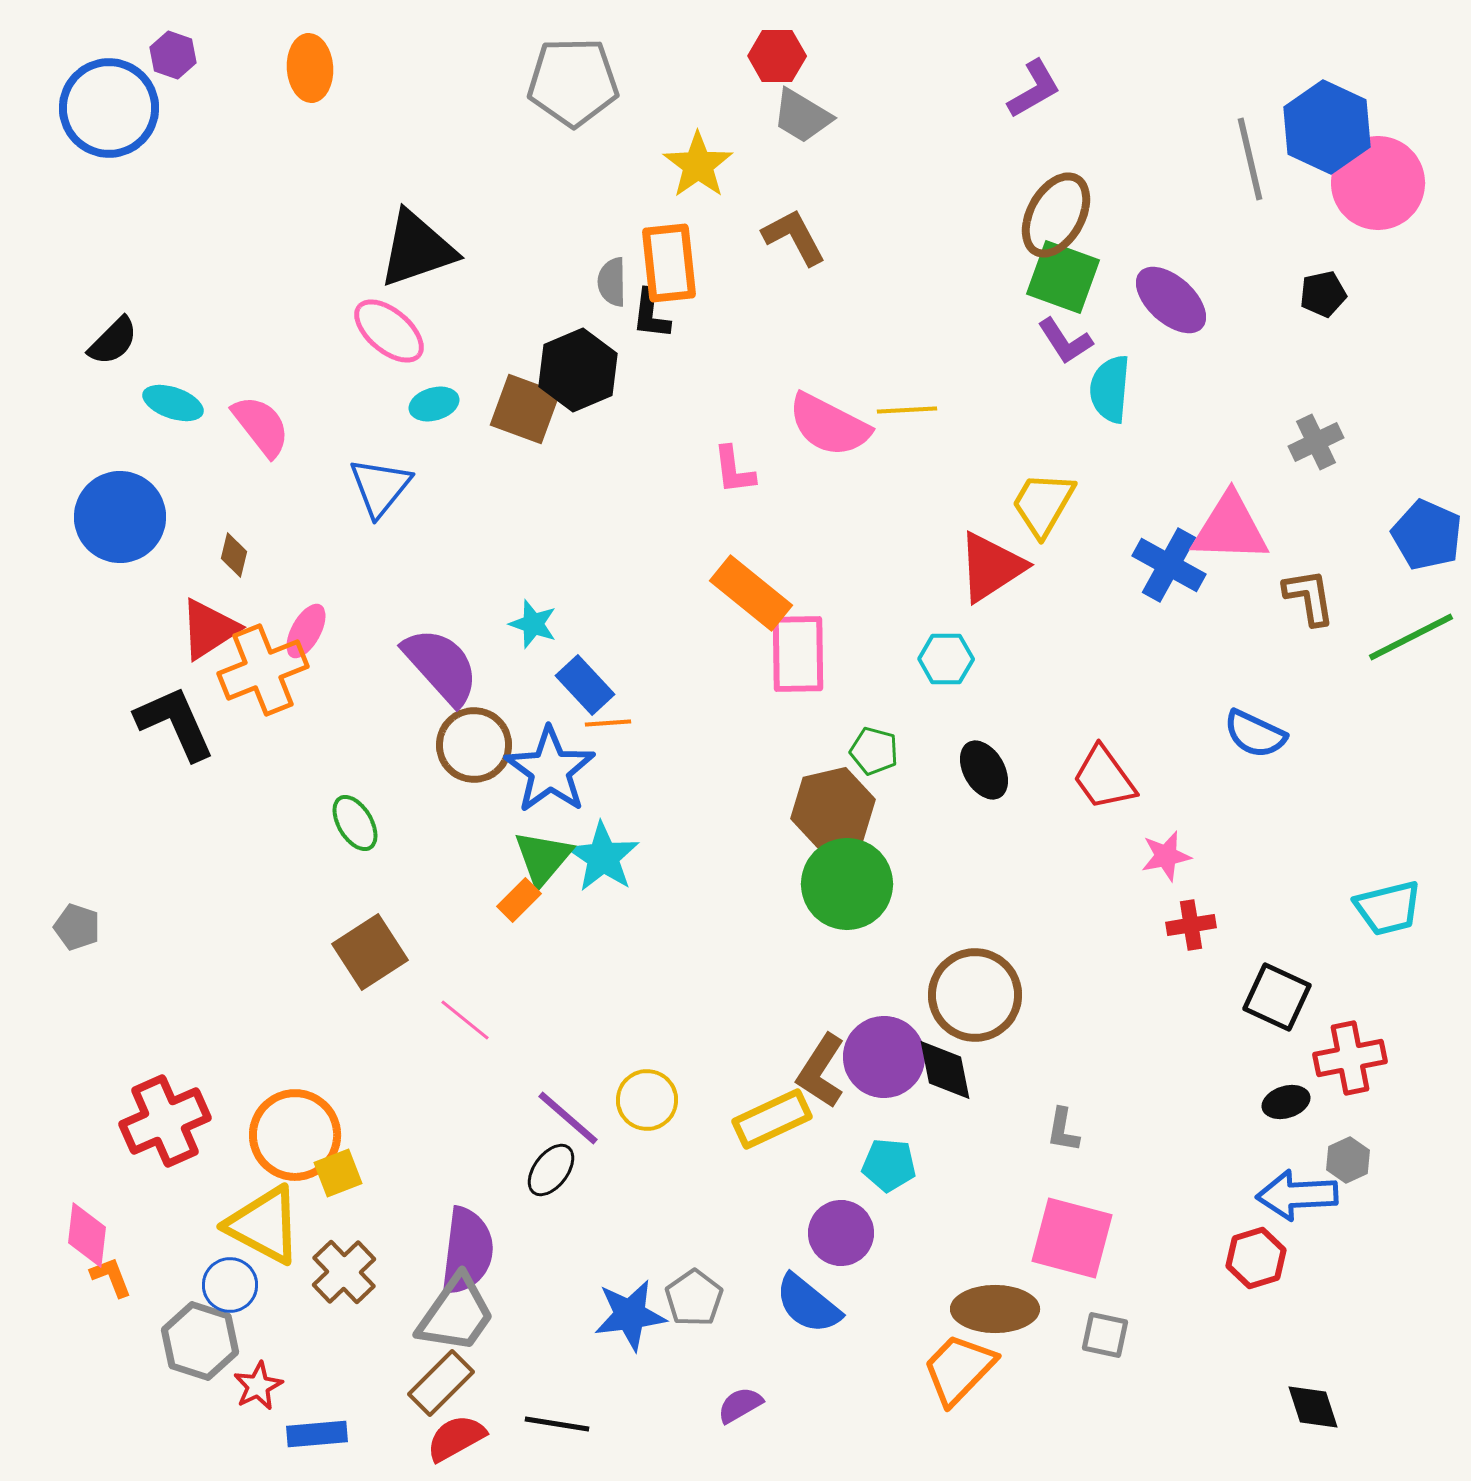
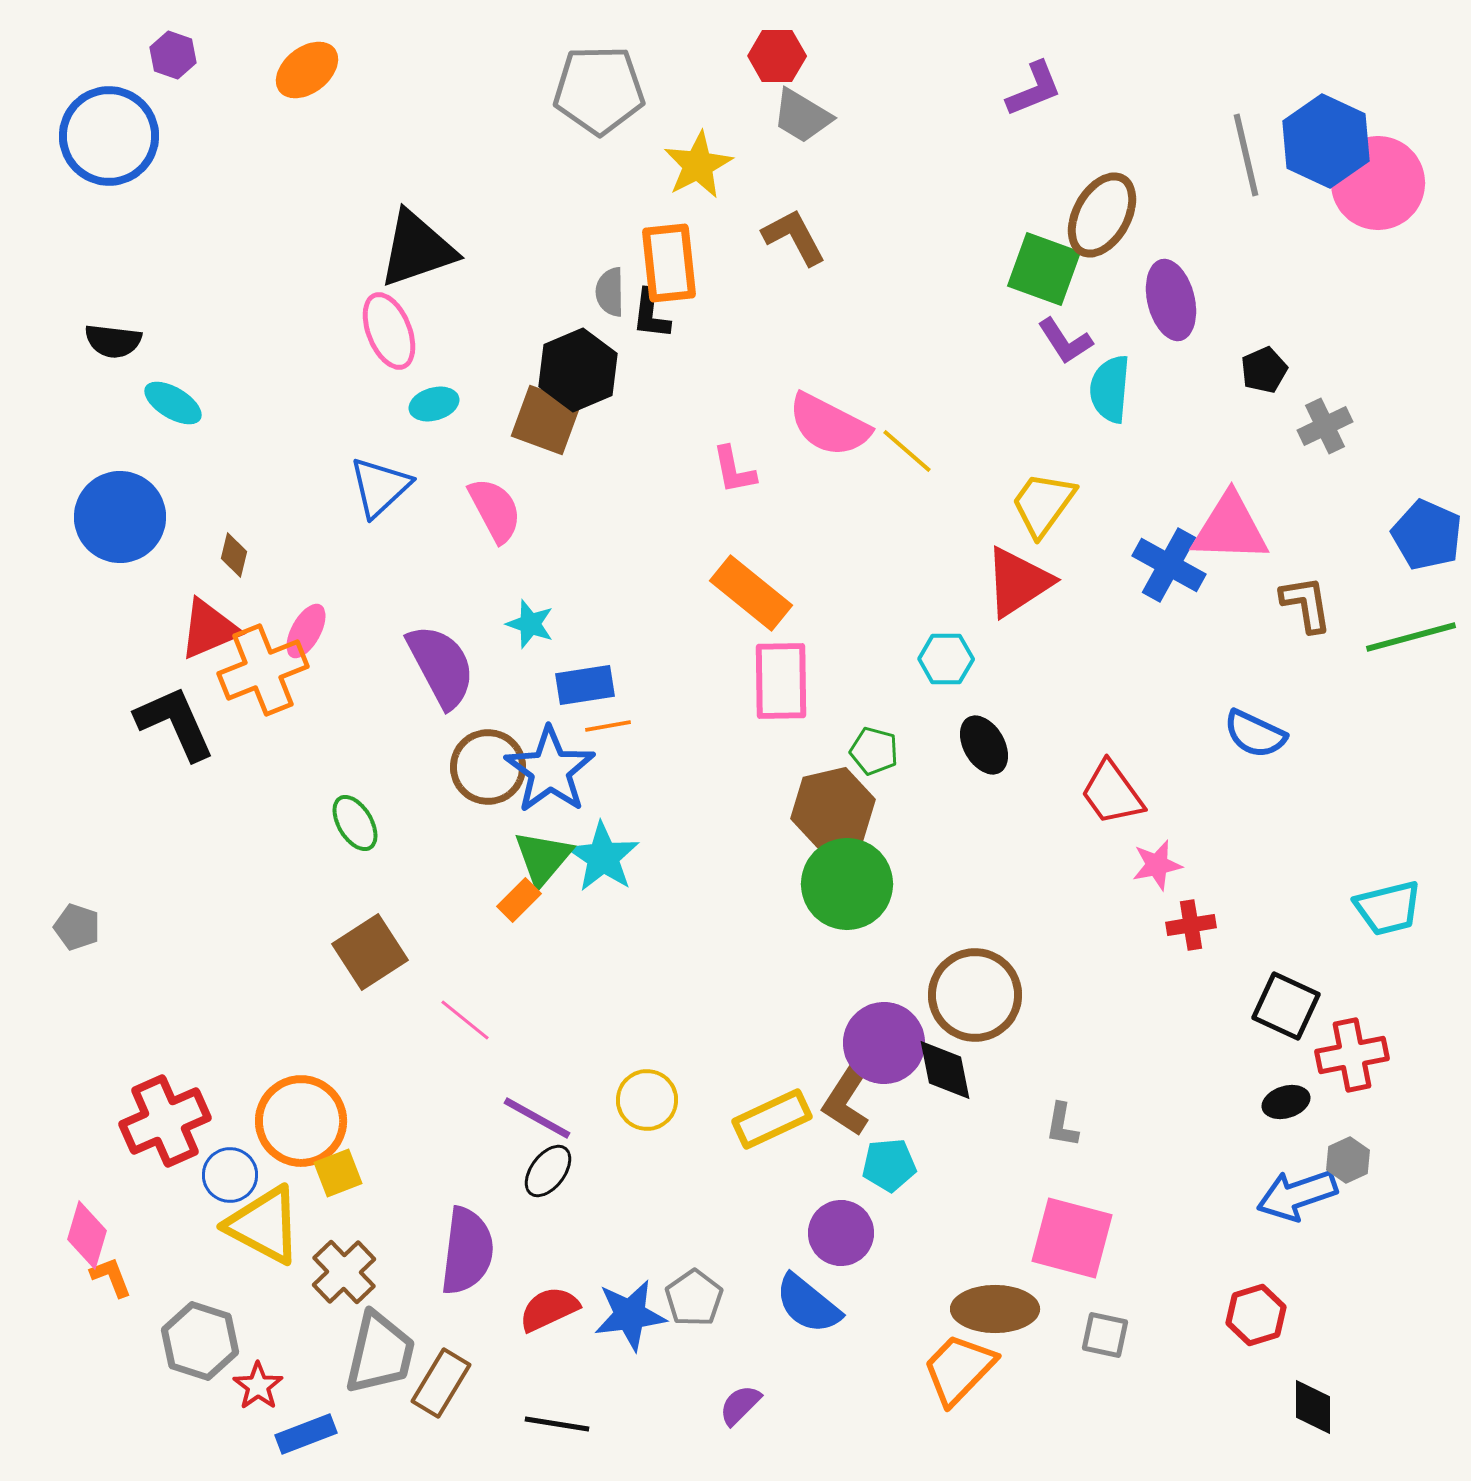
orange ellipse at (310, 68): moved 3 px left, 2 px down; rotated 56 degrees clockwise
gray pentagon at (573, 82): moved 26 px right, 8 px down
purple L-shape at (1034, 89): rotated 8 degrees clockwise
blue circle at (109, 108): moved 28 px down
blue hexagon at (1327, 127): moved 1 px left, 14 px down
gray line at (1250, 159): moved 4 px left, 4 px up
yellow star at (698, 165): rotated 8 degrees clockwise
brown ellipse at (1056, 215): moved 46 px right
green square at (1063, 277): moved 19 px left, 8 px up
gray semicircle at (612, 282): moved 2 px left, 10 px down
black pentagon at (1323, 294): moved 59 px left, 76 px down; rotated 12 degrees counterclockwise
purple ellipse at (1171, 300): rotated 34 degrees clockwise
pink ellipse at (389, 331): rotated 28 degrees clockwise
black semicircle at (113, 341): rotated 52 degrees clockwise
cyan ellipse at (173, 403): rotated 12 degrees clockwise
brown square at (525, 409): moved 21 px right, 11 px down
yellow line at (907, 410): moved 41 px down; rotated 44 degrees clockwise
pink semicircle at (261, 426): moved 234 px right, 84 px down; rotated 10 degrees clockwise
gray cross at (1316, 442): moved 9 px right, 16 px up
pink L-shape at (734, 470): rotated 4 degrees counterclockwise
blue triangle at (380, 487): rotated 8 degrees clockwise
yellow trapezoid at (1043, 504): rotated 6 degrees clockwise
red triangle at (991, 567): moved 27 px right, 15 px down
brown L-shape at (1309, 597): moved 3 px left, 7 px down
cyan star at (533, 624): moved 3 px left
red triangle at (209, 629): rotated 10 degrees clockwise
green line at (1411, 637): rotated 12 degrees clockwise
pink rectangle at (798, 654): moved 17 px left, 27 px down
purple semicircle at (441, 666): rotated 14 degrees clockwise
blue rectangle at (585, 685): rotated 56 degrees counterclockwise
orange line at (608, 723): moved 3 px down; rotated 6 degrees counterclockwise
brown circle at (474, 745): moved 14 px right, 22 px down
black ellipse at (984, 770): moved 25 px up
red trapezoid at (1104, 778): moved 8 px right, 15 px down
pink star at (1166, 856): moved 9 px left, 9 px down
black square at (1277, 997): moved 9 px right, 9 px down
purple circle at (884, 1057): moved 14 px up
red cross at (1350, 1058): moved 2 px right, 3 px up
brown L-shape at (821, 1071): moved 26 px right, 28 px down
purple line at (568, 1118): moved 31 px left; rotated 12 degrees counterclockwise
gray L-shape at (1063, 1130): moved 1 px left, 5 px up
orange circle at (295, 1135): moved 6 px right, 14 px up
cyan pentagon at (889, 1165): rotated 10 degrees counterclockwise
black ellipse at (551, 1170): moved 3 px left, 1 px down
blue arrow at (1297, 1195): rotated 16 degrees counterclockwise
pink diamond at (87, 1235): rotated 10 degrees clockwise
red hexagon at (1256, 1258): moved 57 px down
blue circle at (230, 1285): moved 110 px up
gray trapezoid at (456, 1314): moved 76 px left, 39 px down; rotated 22 degrees counterclockwise
brown rectangle at (441, 1383): rotated 14 degrees counterclockwise
red star at (258, 1386): rotated 9 degrees counterclockwise
purple semicircle at (740, 1405): rotated 15 degrees counterclockwise
black diamond at (1313, 1407): rotated 18 degrees clockwise
blue rectangle at (317, 1434): moved 11 px left; rotated 16 degrees counterclockwise
red semicircle at (456, 1438): moved 93 px right, 129 px up; rotated 4 degrees clockwise
